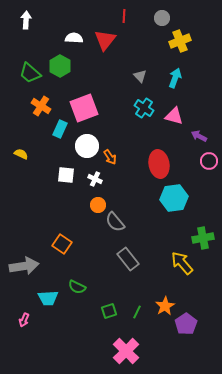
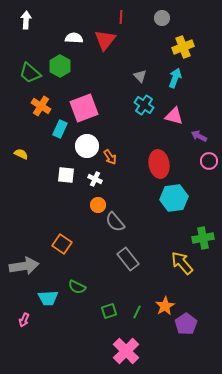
red line: moved 3 px left, 1 px down
yellow cross: moved 3 px right, 6 px down
cyan cross: moved 3 px up
